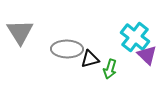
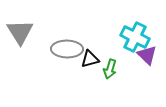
cyan cross: rotated 12 degrees counterclockwise
